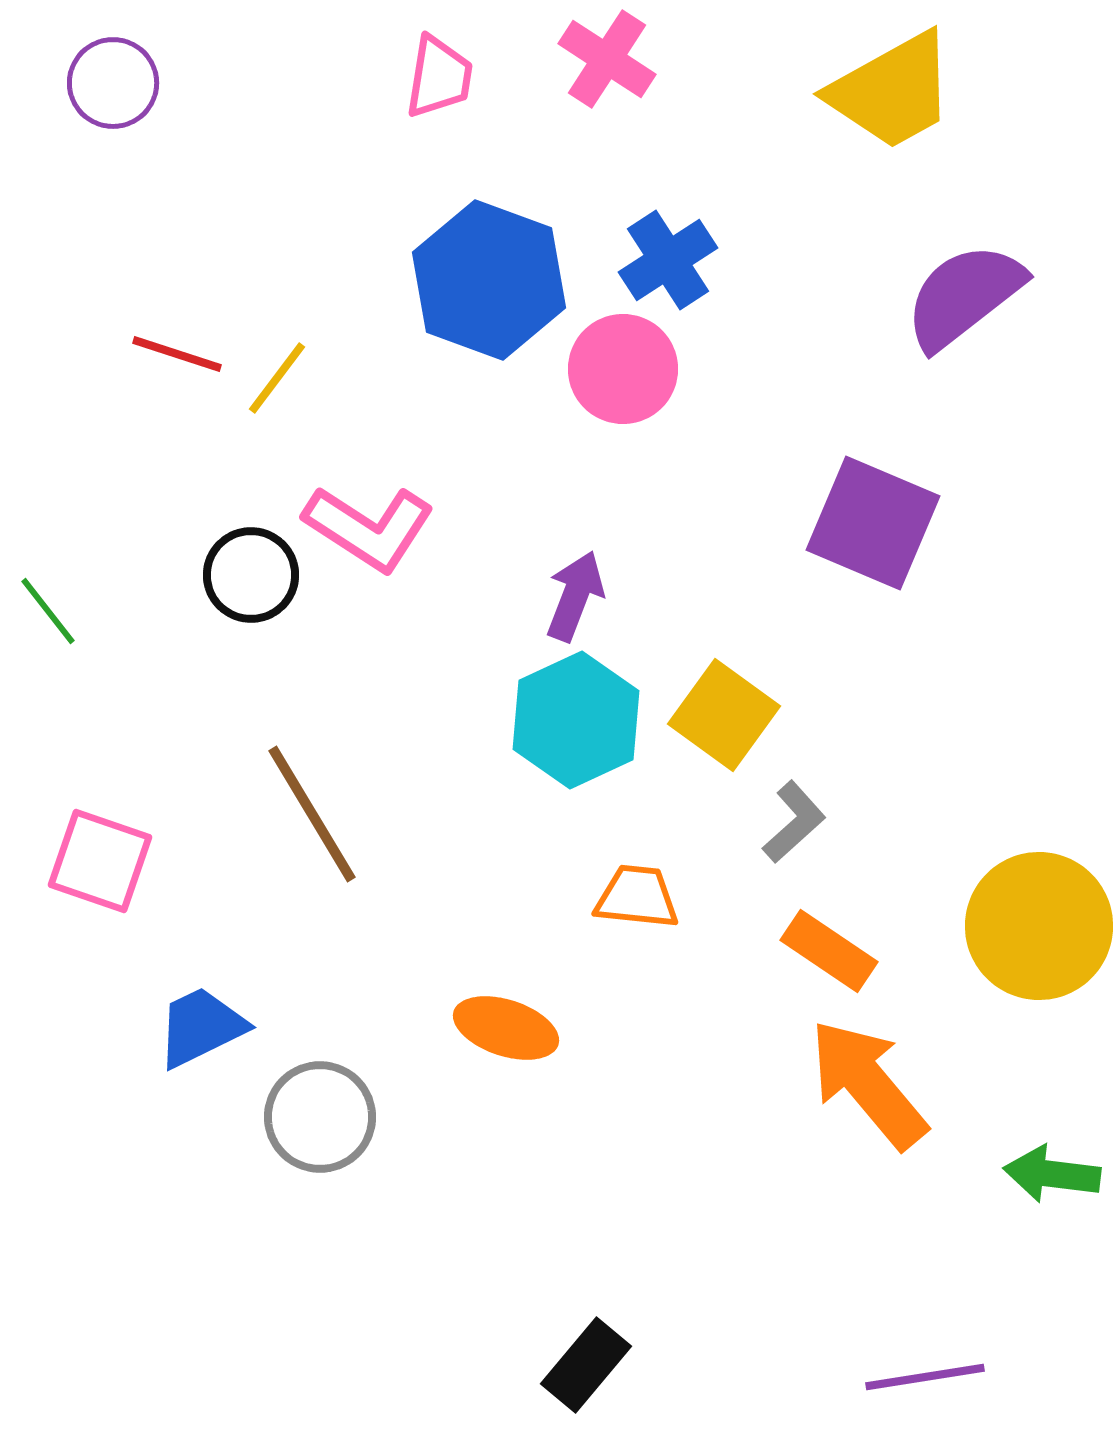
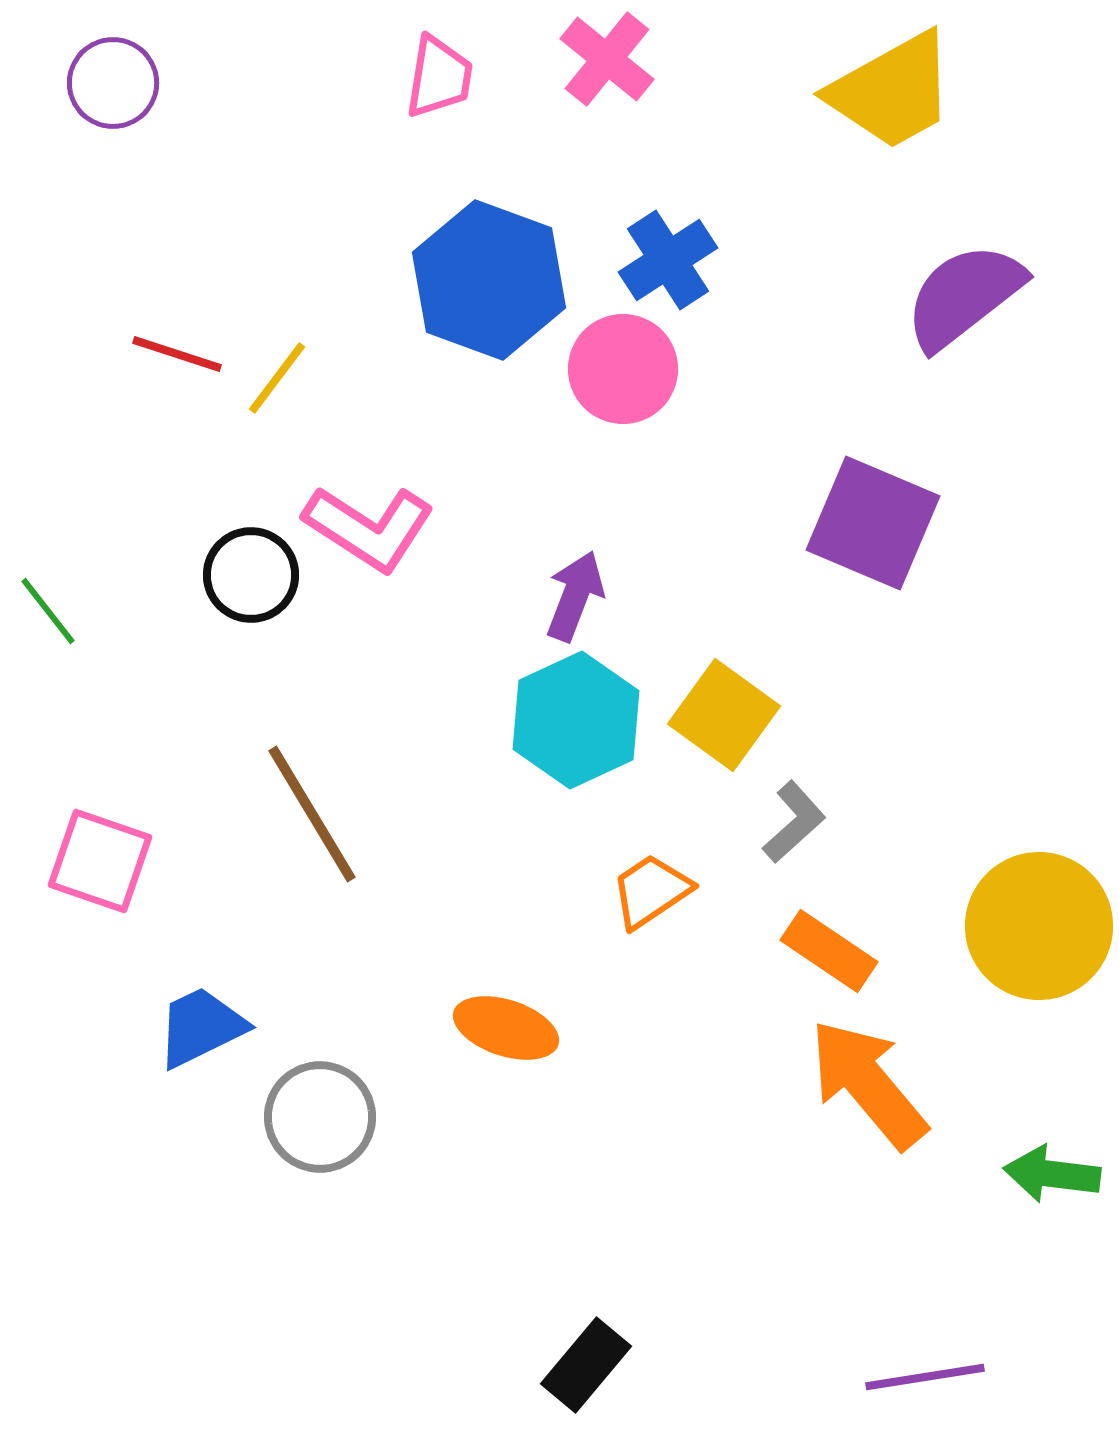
pink cross: rotated 6 degrees clockwise
orange trapezoid: moved 14 px right, 6 px up; rotated 40 degrees counterclockwise
